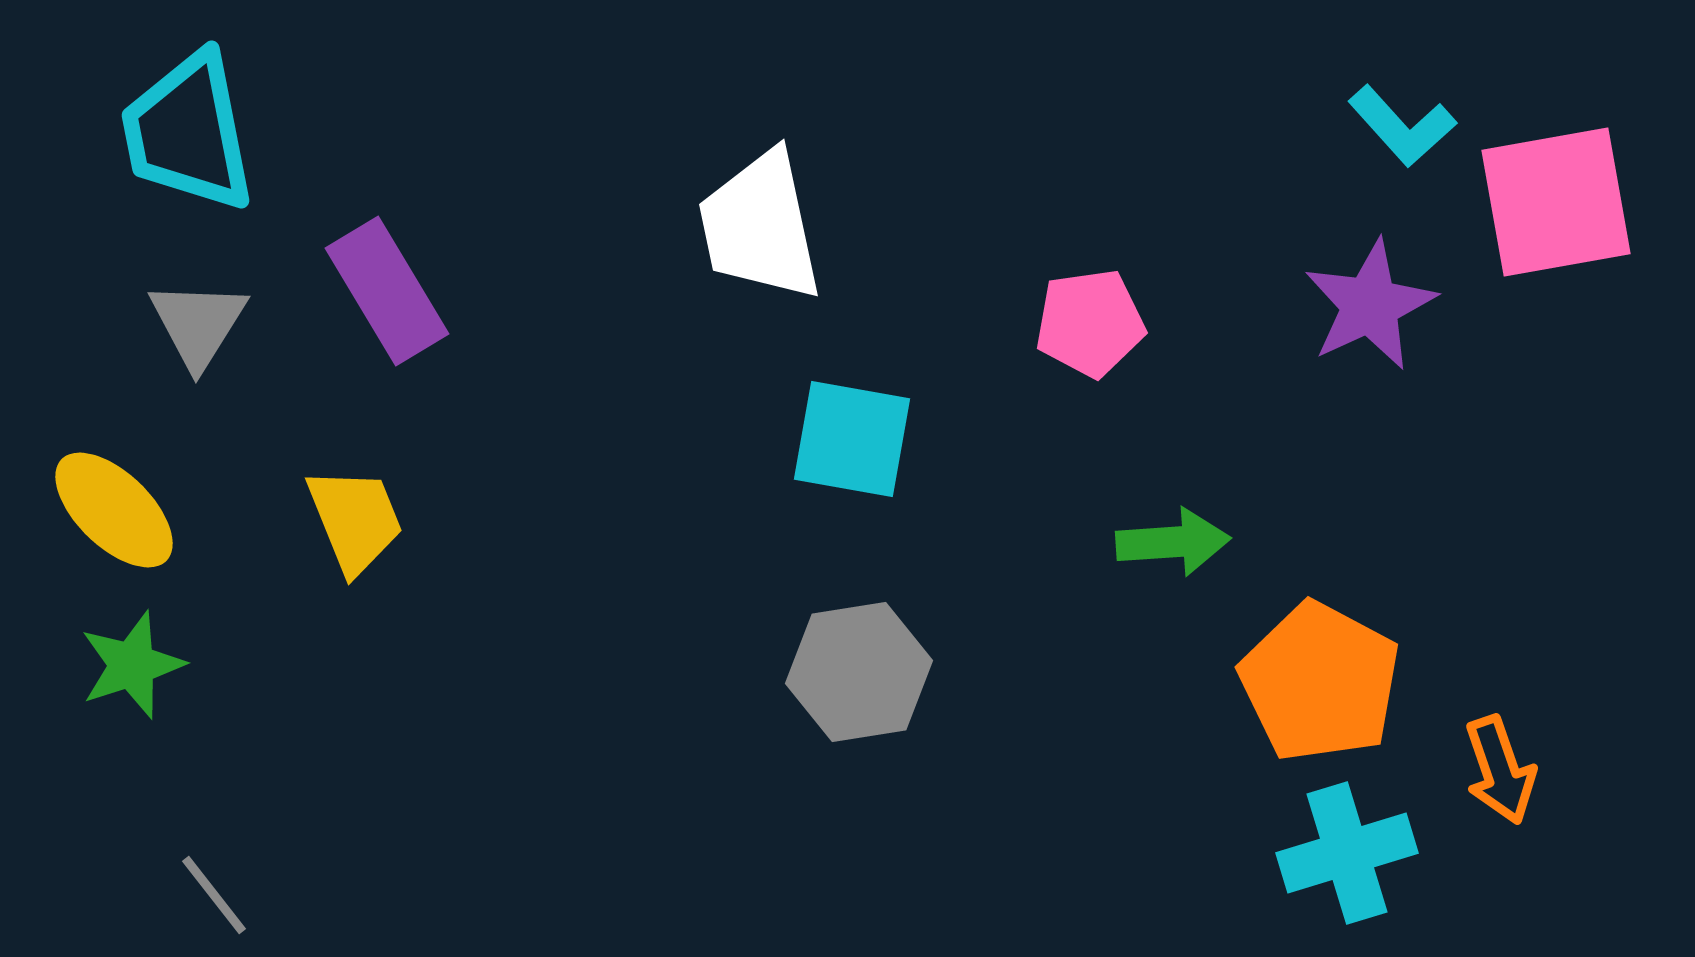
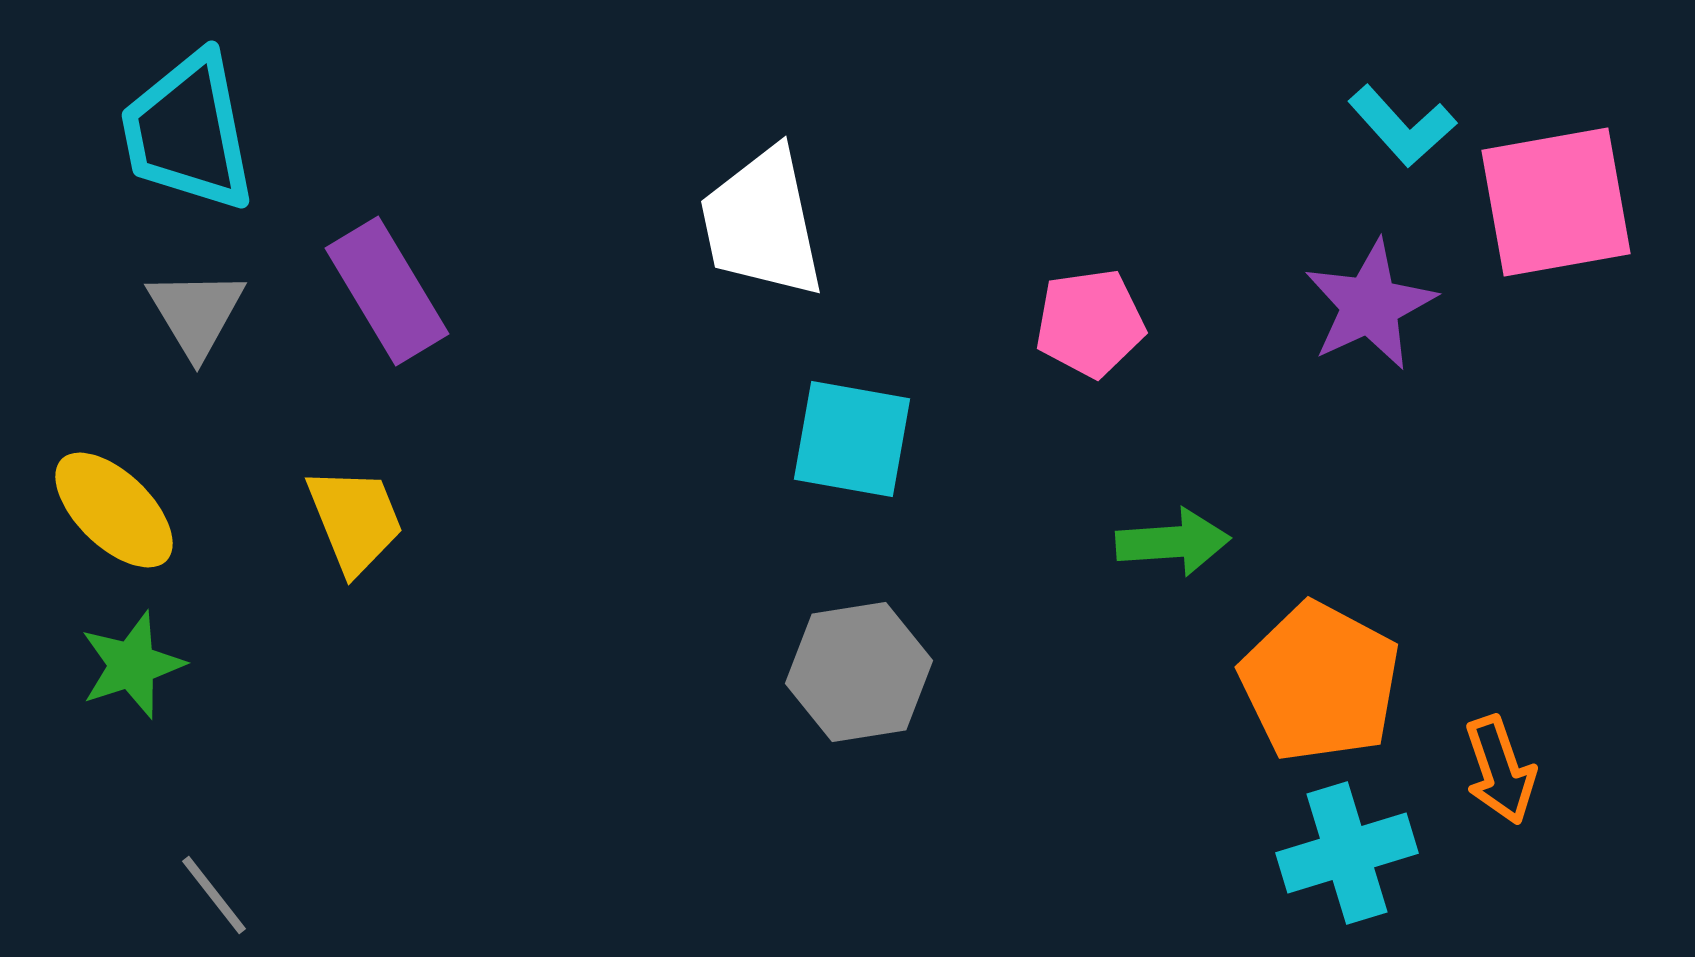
white trapezoid: moved 2 px right, 3 px up
gray triangle: moved 2 px left, 11 px up; rotated 3 degrees counterclockwise
